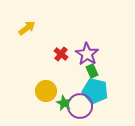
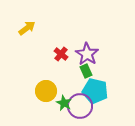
green rectangle: moved 6 px left
